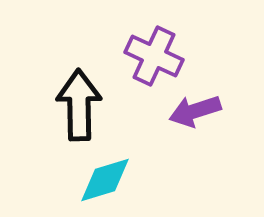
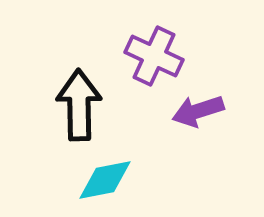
purple arrow: moved 3 px right
cyan diamond: rotated 6 degrees clockwise
